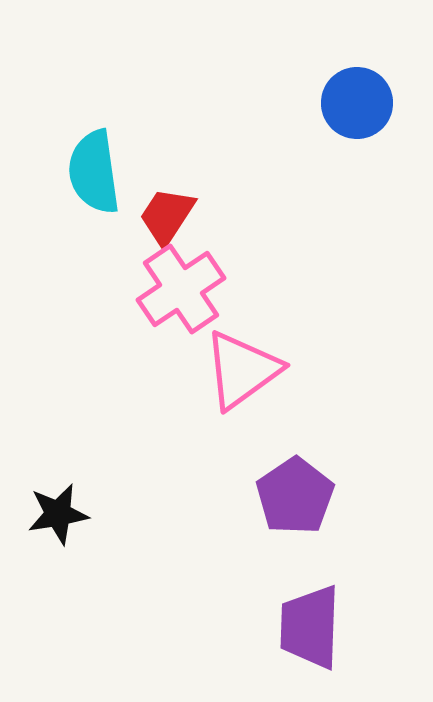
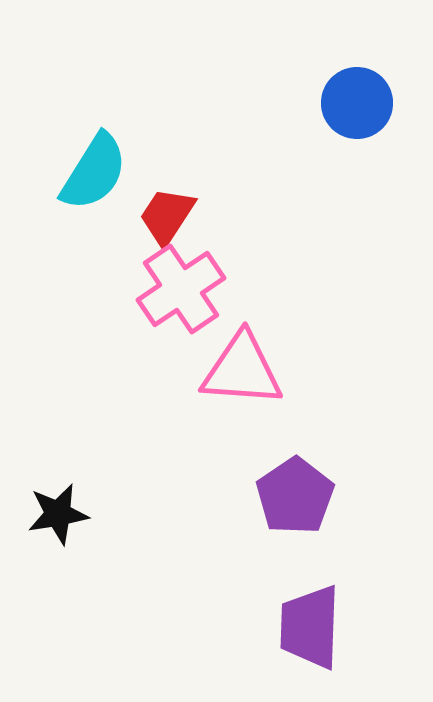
cyan semicircle: rotated 140 degrees counterclockwise
pink triangle: rotated 40 degrees clockwise
